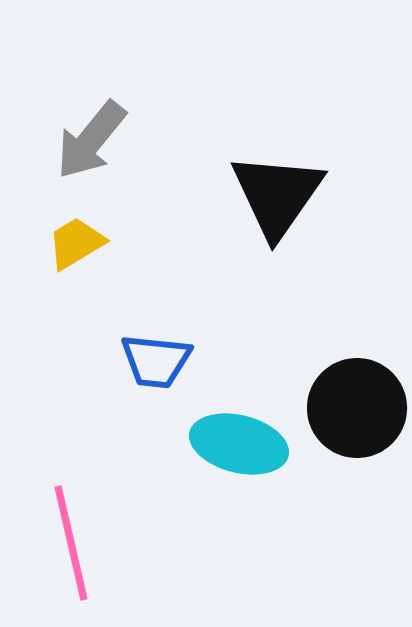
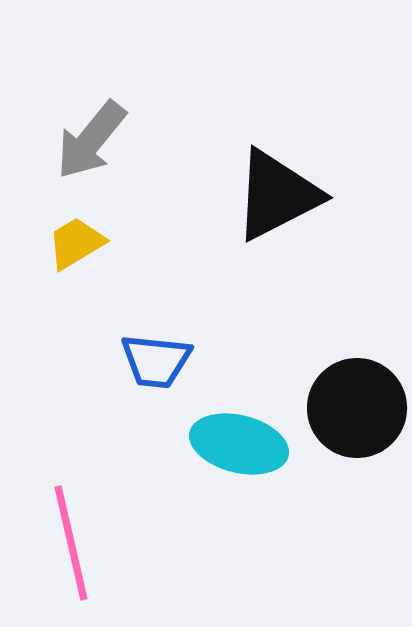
black triangle: rotated 28 degrees clockwise
